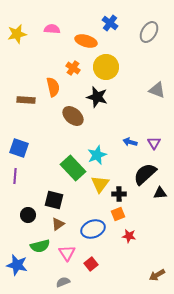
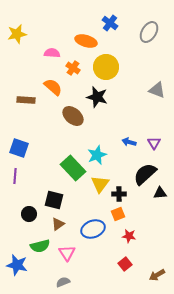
pink semicircle: moved 24 px down
orange semicircle: rotated 36 degrees counterclockwise
blue arrow: moved 1 px left
black circle: moved 1 px right, 1 px up
red square: moved 34 px right
